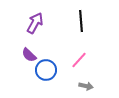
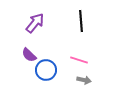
purple arrow: rotated 10 degrees clockwise
pink line: rotated 66 degrees clockwise
gray arrow: moved 2 px left, 6 px up
